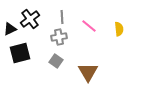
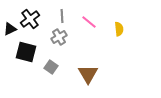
gray line: moved 1 px up
pink line: moved 4 px up
gray cross: rotated 21 degrees counterclockwise
black square: moved 6 px right, 1 px up; rotated 30 degrees clockwise
gray square: moved 5 px left, 6 px down
brown triangle: moved 2 px down
